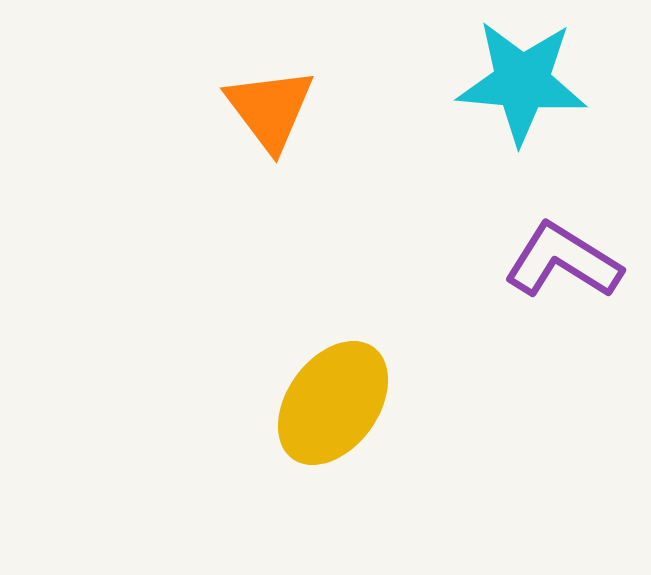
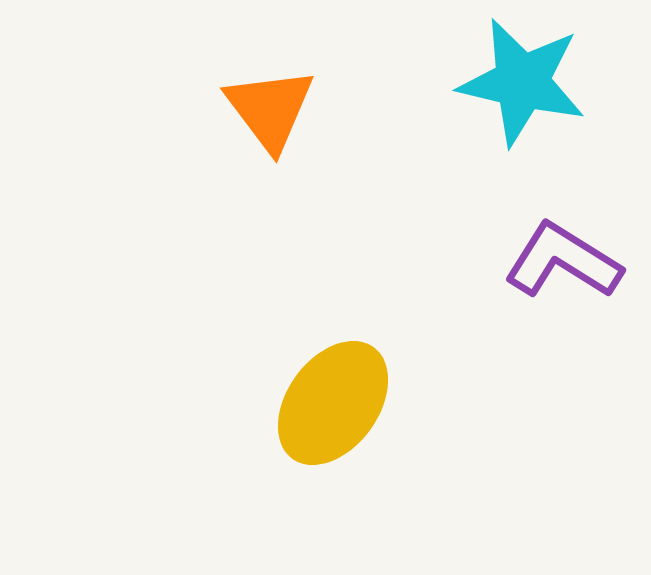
cyan star: rotated 8 degrees clockwise
